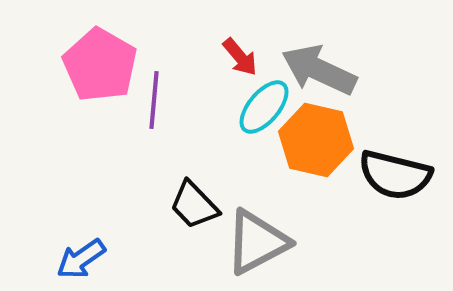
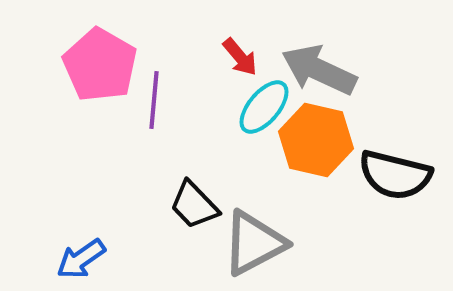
gray triangle: moved 3 px left, 1 px down
